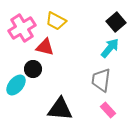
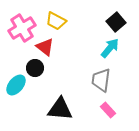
red triangle: rotated 24 degrees clockwise
black circle: moved 2 px right, 1 px up
